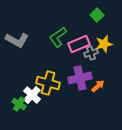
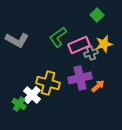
pink rectangle: moved 1 px down
